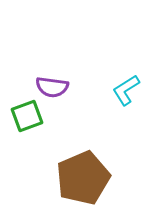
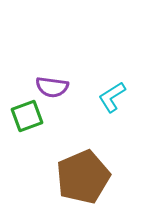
cyan L-shape: moved 14 px left, 7 px down
brown pentagon: moved 1 px up
